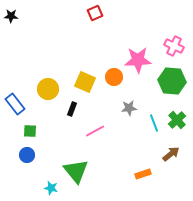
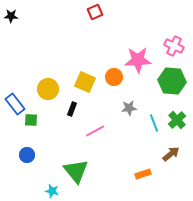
red square: moved 1 px up
green square: moved 1 px right, 11 px up
cyan star: moved 1 px right, 3 px down
